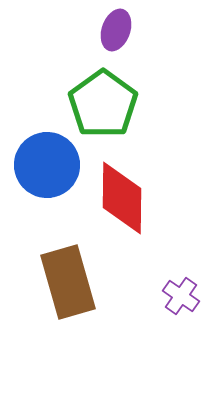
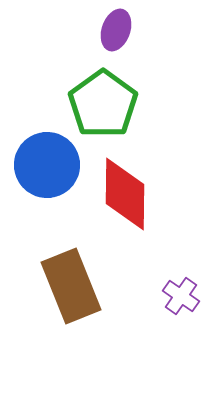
red diamond: moved 3 px right, 4 px up
brown rectangle: moved 3 px right, 4 px down; rotated 6 degrees counterclockwise
